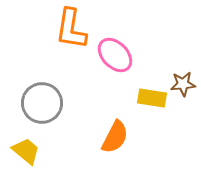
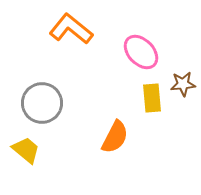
orange L-shape: rotated 120 degrees clockwise
pink ellipse: moved 26 px right, 3 px up
yellow rectangle: rotated 76 degrees clockwise
yellow trapezoid: moved 1 px up
